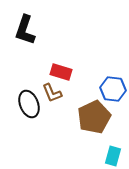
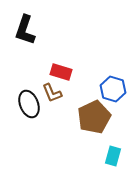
blue hexagon: rotated 10 degrees clockwise
